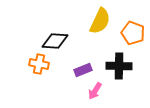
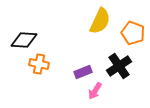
black diamond: moved 31 px left, 1 px up
black cross: rotated 35 degrees counterclockwise
purple rectangle: moved 2 px down
